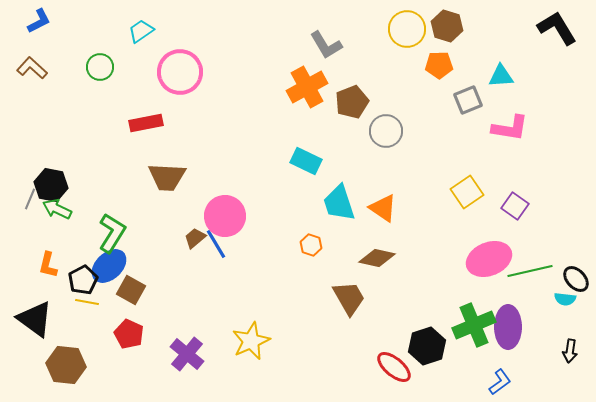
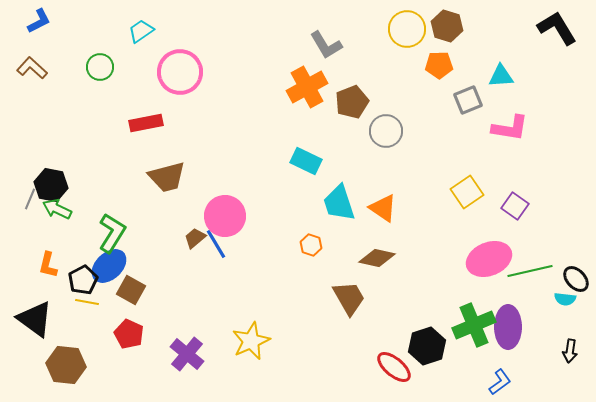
brown trapezoid at (167, 177): rotated 18 degrees counterclockwise
